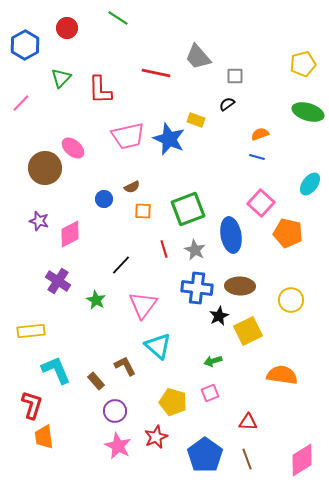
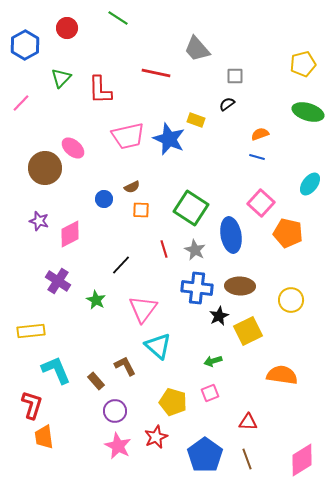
gray trapezoid at (198, 57): moved 1 px left, 8 px up
green square at (188, 209): moved 3 px right, 1 px up; rotated 36 degrees counterclockwise
orange square at (143, 211): moved 2 px left, 1 px up
pink triangle at (143, 305): moved 4 px down
